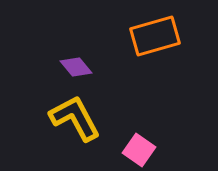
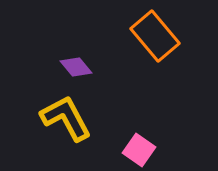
orange rectangle: rotated 66 degrees clockwise
yellow L-shape: moved 9 px left
